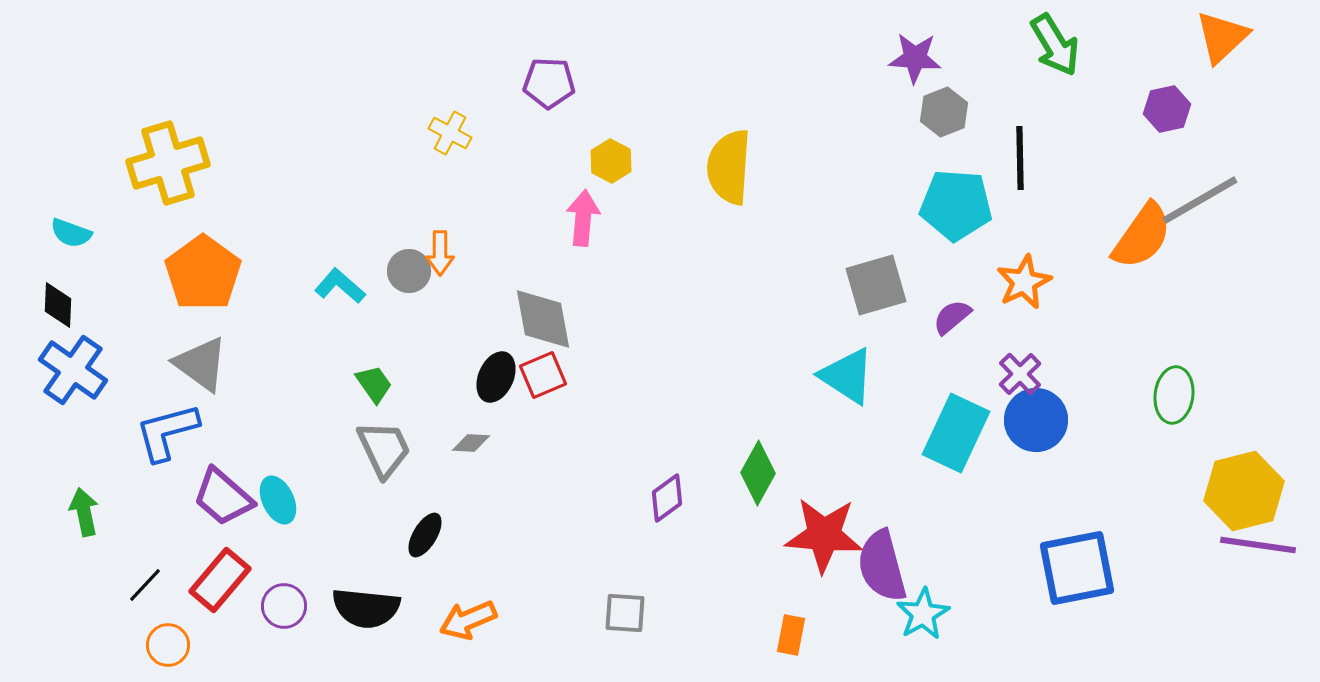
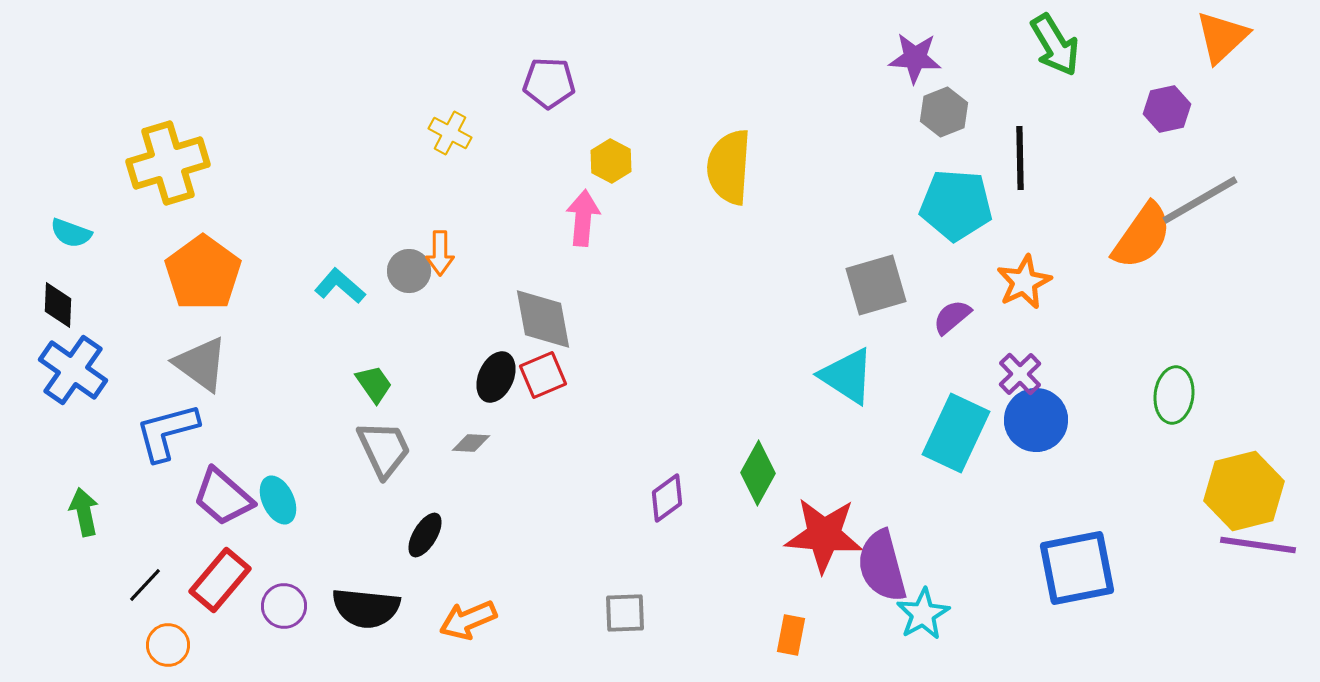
gray square at (625, 613): rotated 6 degrees counterclockwise
